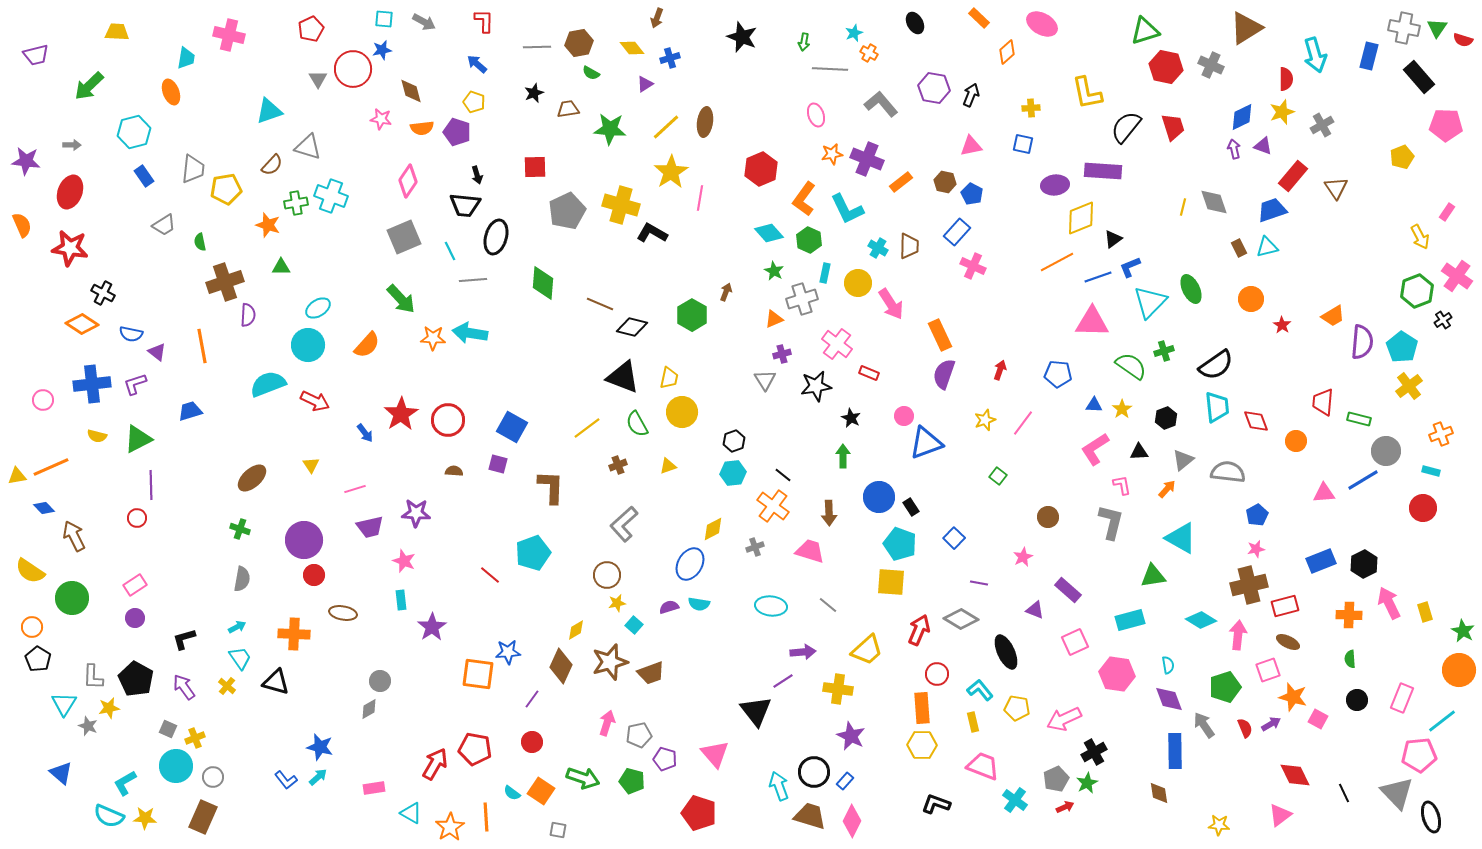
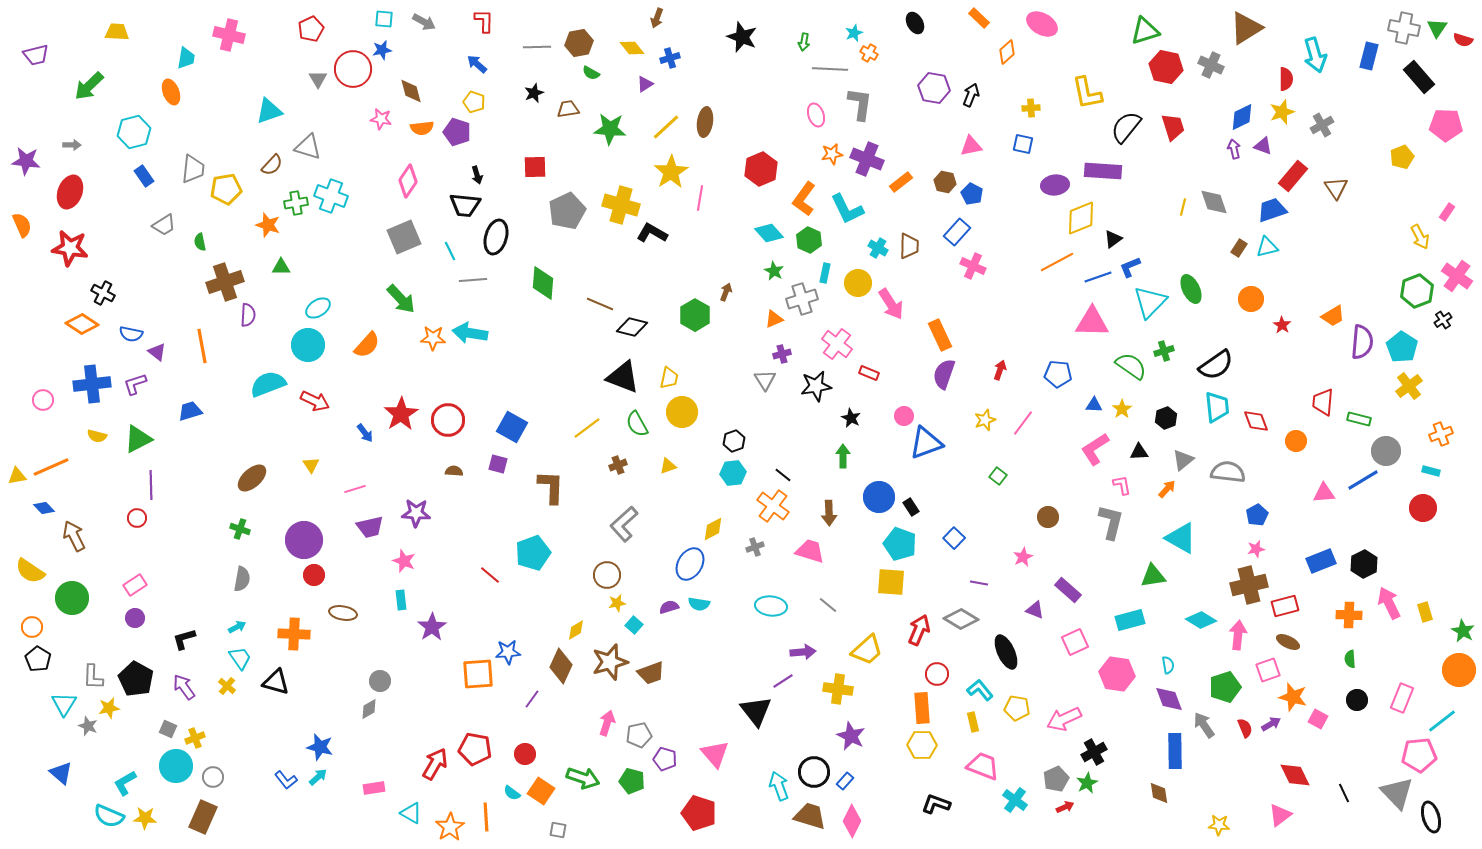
gray L-shape at (881, 104): moved 21 px left; rotated 48 degrees clockwise
brown rectangle at (1239, 248): rotated 60 degrees clockwise
green hexagon at (692, 315): moved 3 px right
orange square at (478, 674): rotated 12 degrees counterclockwise
red circle at (532, 742): moved 7 px left, 12 px down
